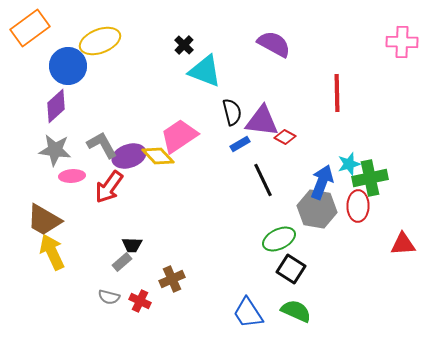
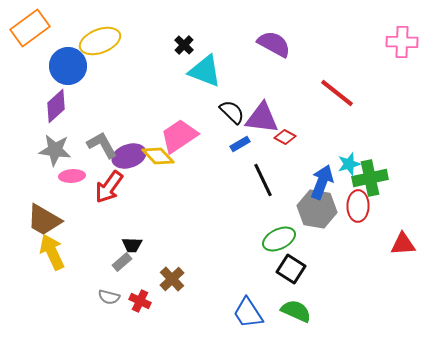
red line: rotated 51 degrees counterclockwise
black semicircle: rotated 32 degrees counterclockwise
purple triangle: moved 3 px up
brown cross: rotated 20 degrees counterclockwise
